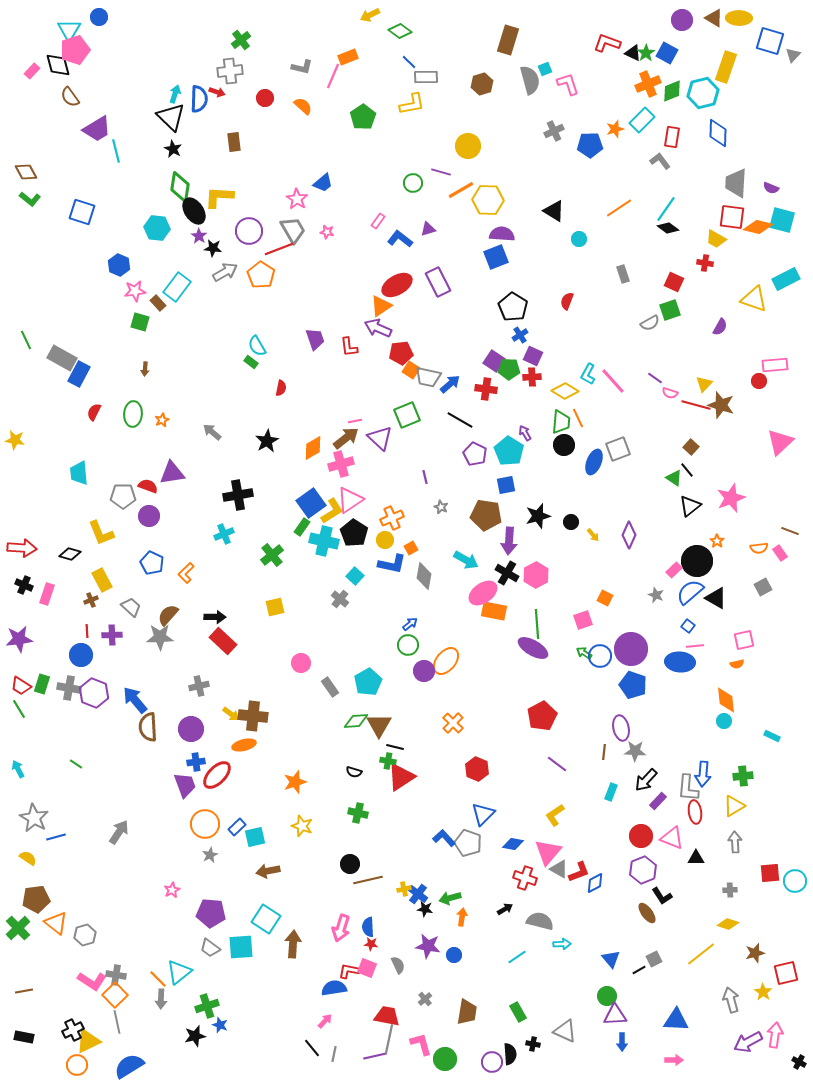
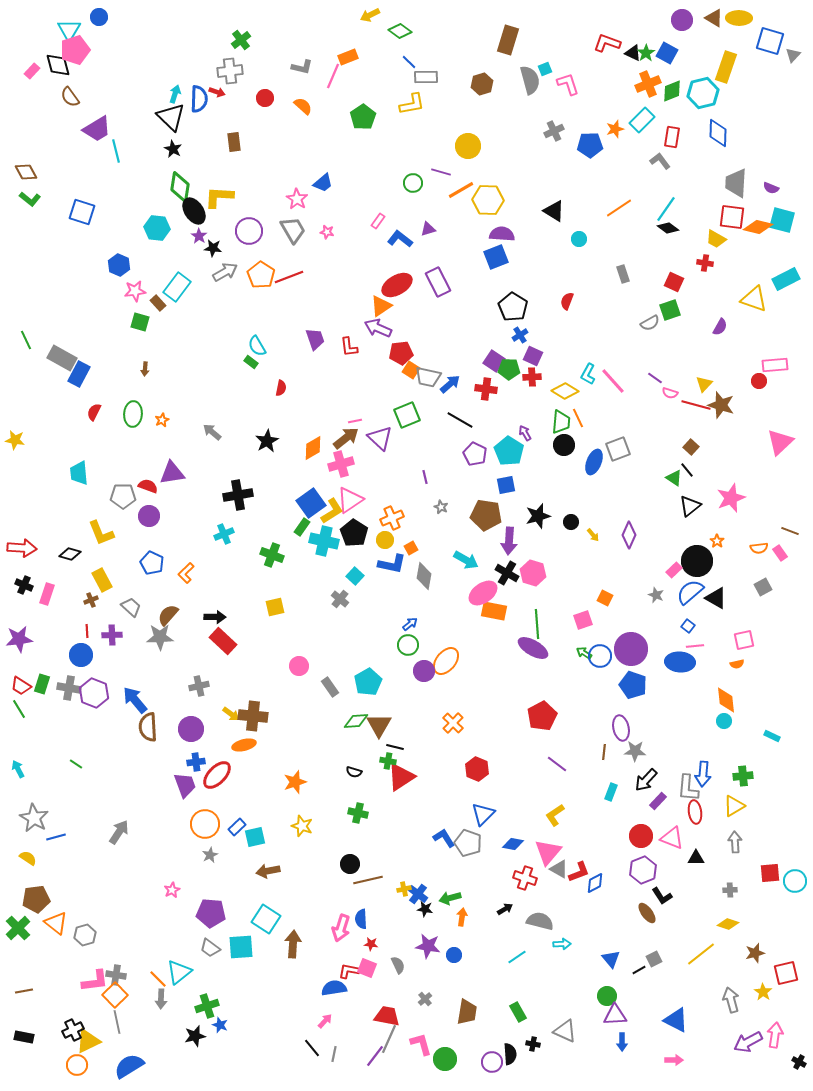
red line at (279, 249): moved 10 px right, 28 px down
green cross at (272, 555): rotated 30 degrees counterclockwise
pink hexagon at (536, 575): moved 3 px left, 2 px up; rotated 15 degrees counterclockwise
pink circle at (301, 663): moved 2 px left, 3 px down
blue L-shape at (444, 838): rotated 10 degrees clockwise
blue semicircle at (368, 927): moved 7 px left, 8 px up
pink L-shape at (92, 981): moved 3 px right; rotated 40 degrees counterclockwise
blue triangle at (676, 1020): rotated 24 degrees clockwise
gray line at (389, 1039): rotated 12 degrees clockwise
purple line at (375, 1056): rotated 40 degrees counterclockwise
